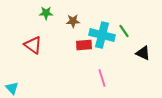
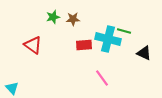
green star: moved 7 px right, 4 px down; rotated 16 degrees counterclockwise
brown star: moved 2 px up
green line: rotated 40 degrees counterclockwise
cyan cross: moved 6 px right, 4 px down
black triangle: moved 1 px right
pink line: rotated 18 degrees counterclockwise
